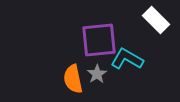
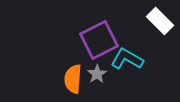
white rectangle: moved 4 px right, 1 px down
purple square: rotated 21 degrees counterclockwise
orange semicircle: rotated 16 degrees clockwise
